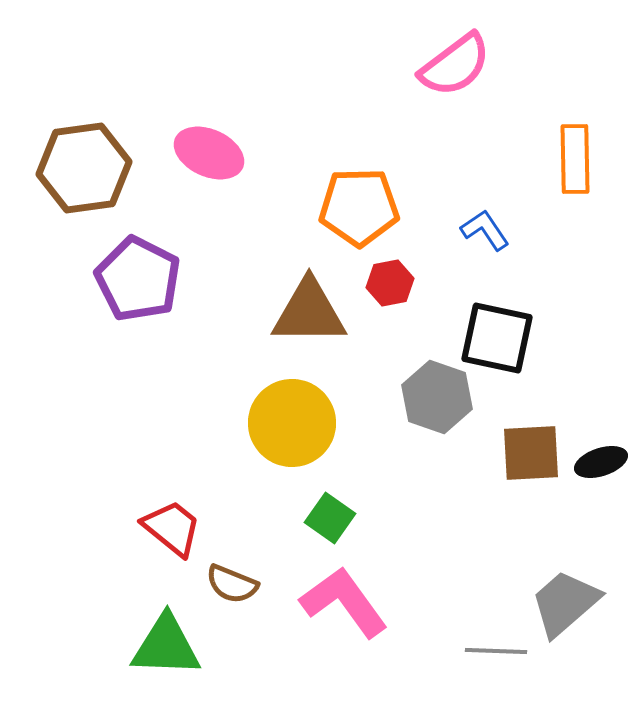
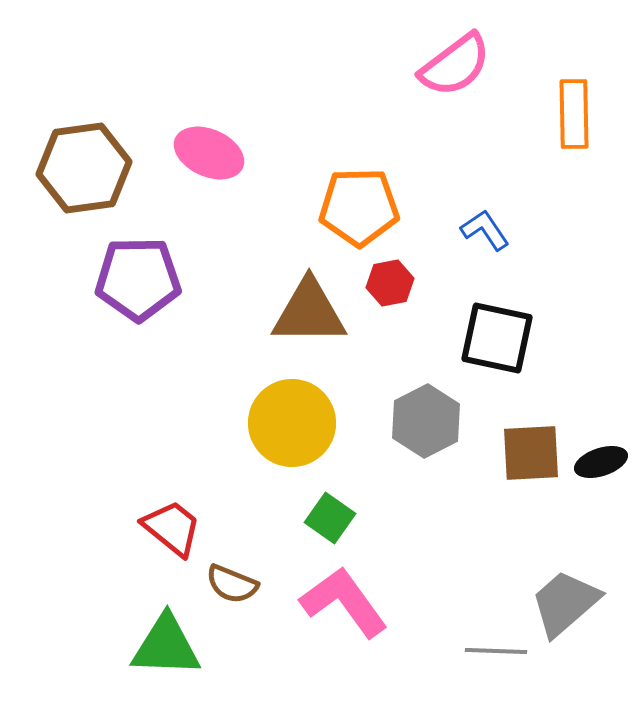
orange rectangle: moved 1 px left, 45 px up
purple pentagon: rotated 28 degrees counterclockwise
gray hexagon: moved 11 px left, 24 px down; rotated 14 degrees clockwise
